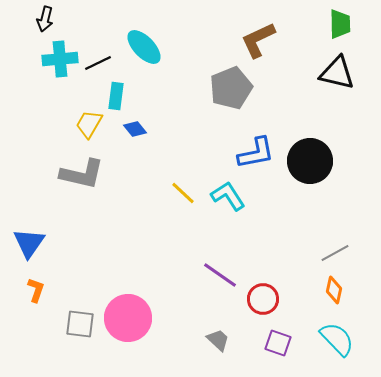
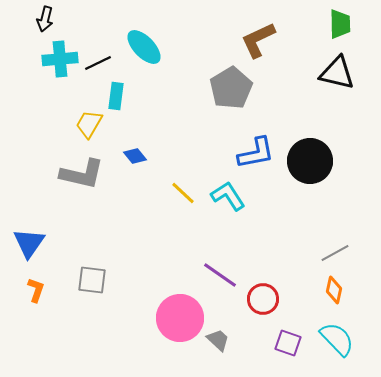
gray pentagon: rotated 9 degrees counterclockwise
blue diamond: moved 27 px down
pink circle: moved 52 px right
gray square: moved 12 px right, 44 px up
purple square: moved 10 px right
